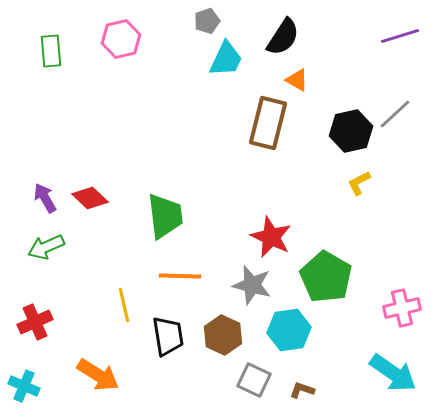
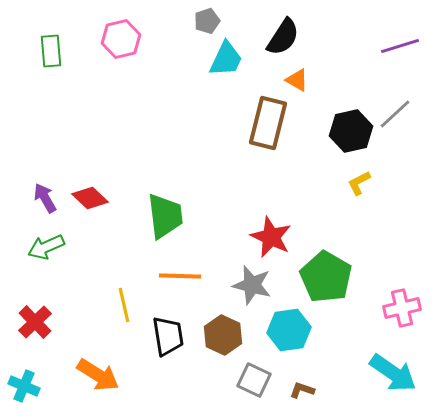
purple line: moved 10 px down
red cross: rotated 20 degrees counterclockwise
